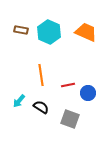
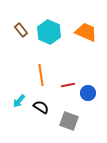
brown rectangle: rotated 40 degrees clockwise
gray square: moved 1 px left, 2 px down
